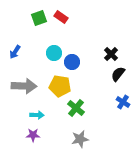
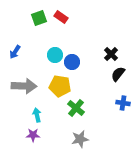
cyan circle: moved 1 px right, 2 px down
blue cross: moved 1 px down; rotated 24 degrees counterclockwise
cyan arrow: rotated 104 degrees counterclockwise
